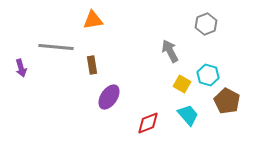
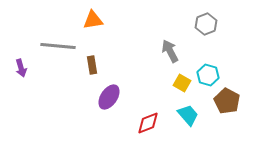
gray line: moved 2 px right, 1 px up
yellow square: moved 1 px up
